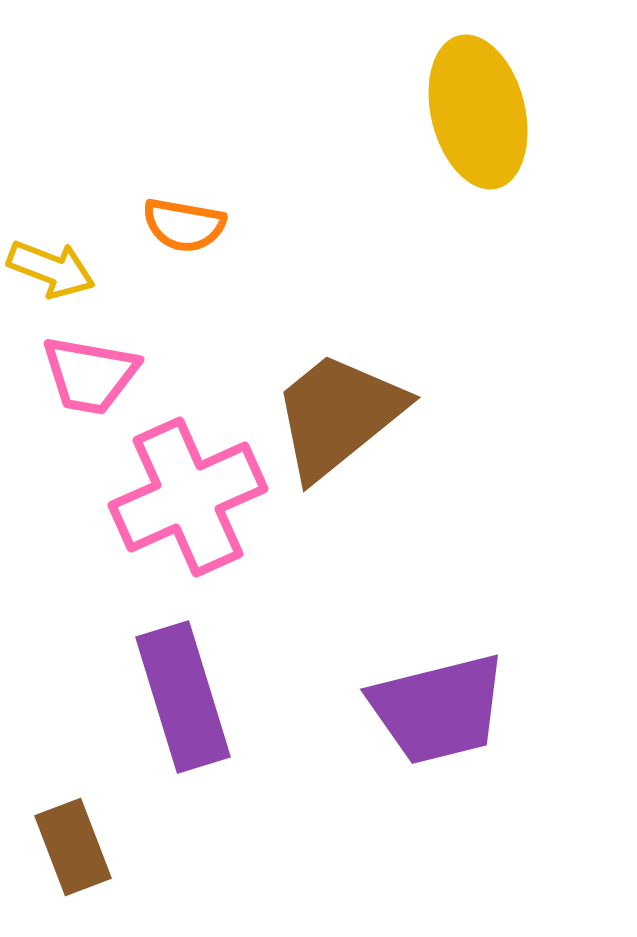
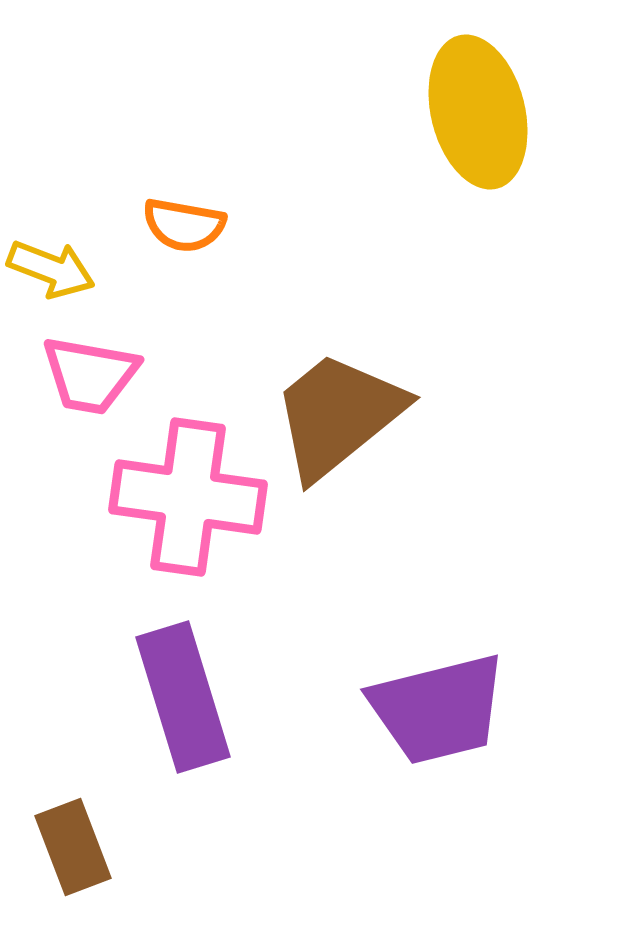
pink cross: rotated 32 degrees clockwise
